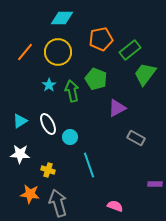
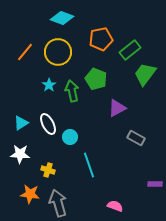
cyan diamond: rotated 20 degrees clockwise
cyan triangle: moved 1 px right, 2 px down
